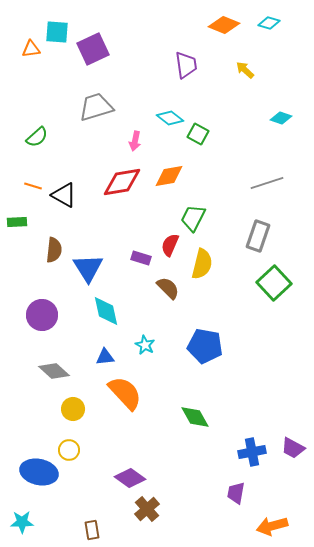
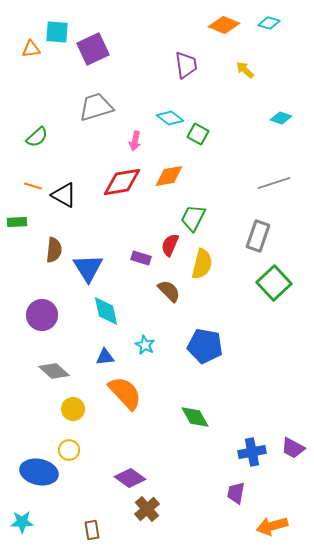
gray line at (267, 183): moved 7 px right
brown semicircle at (168, 288): moved 1 px right, 3 px down
